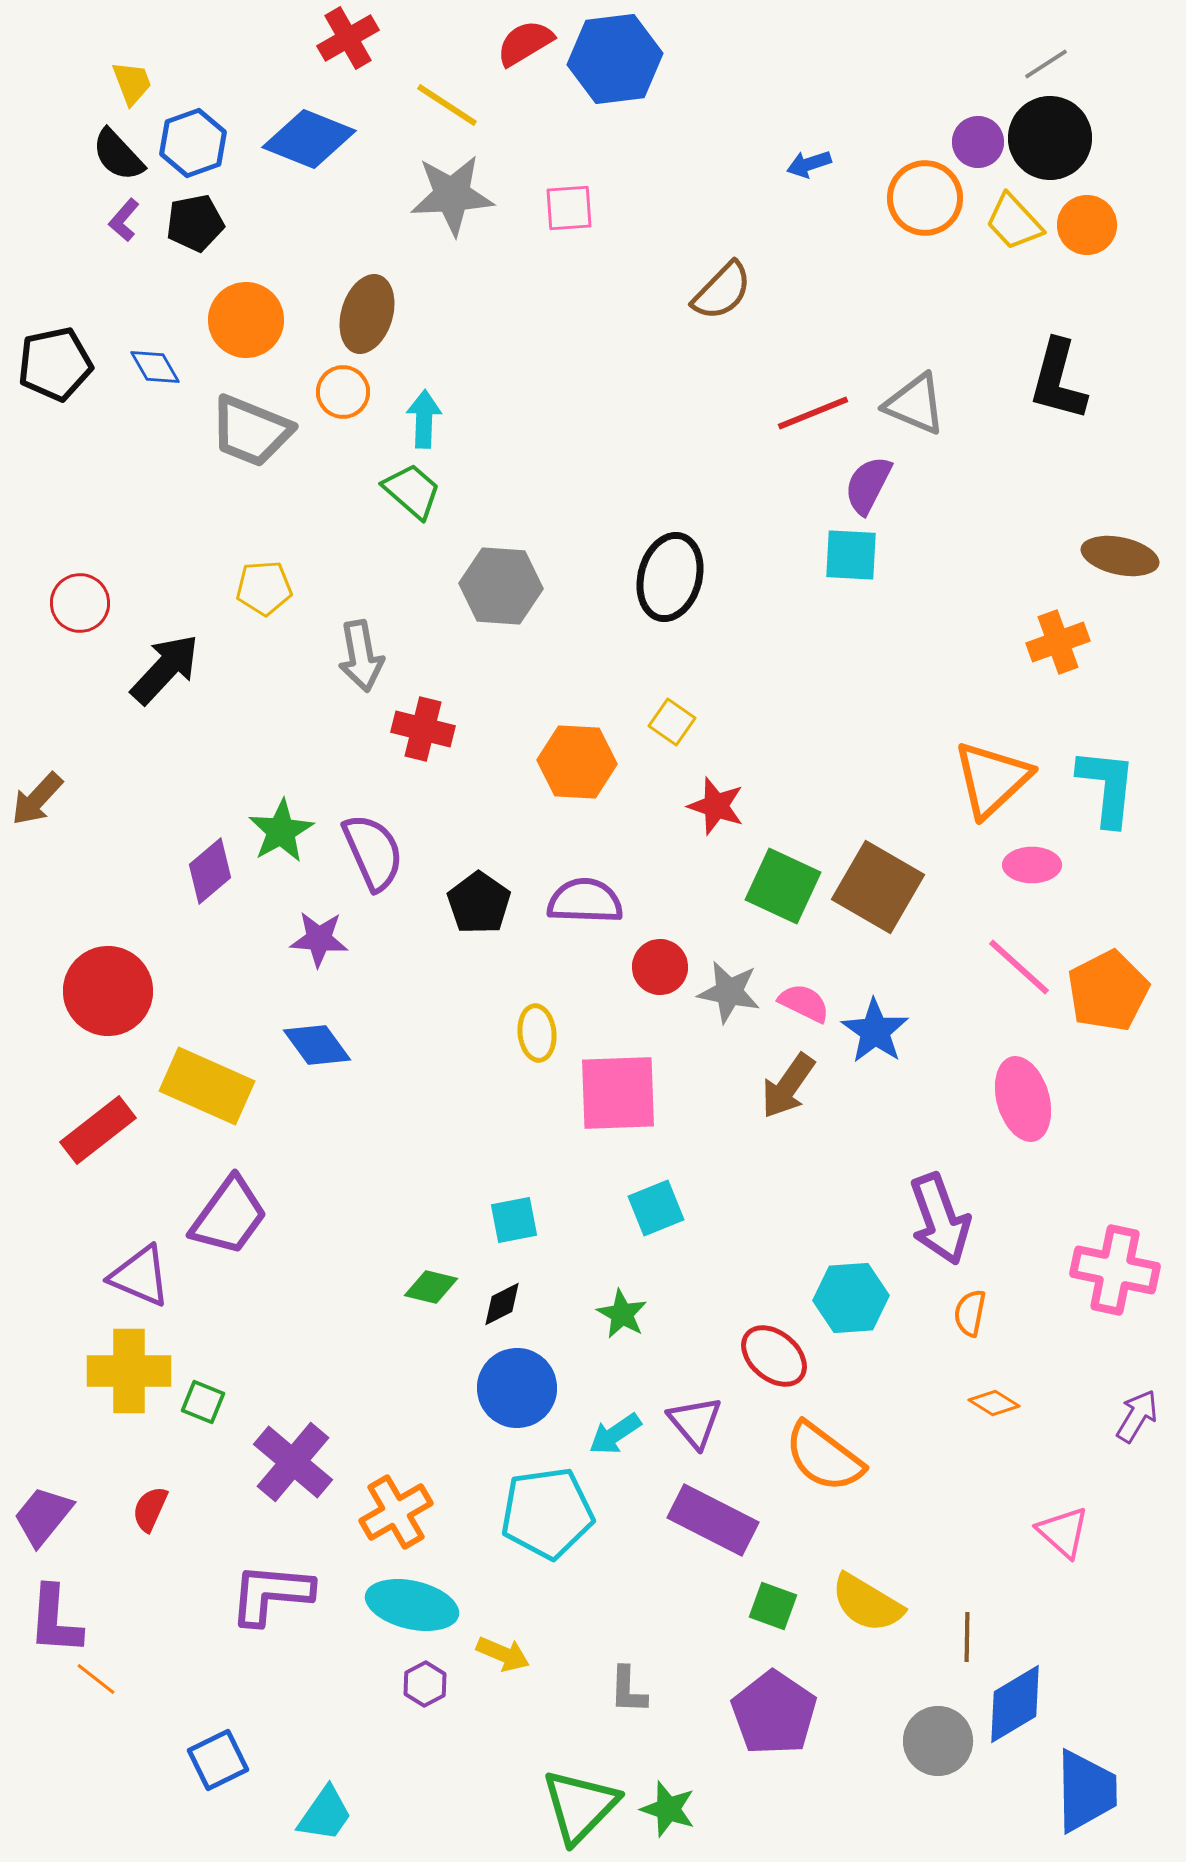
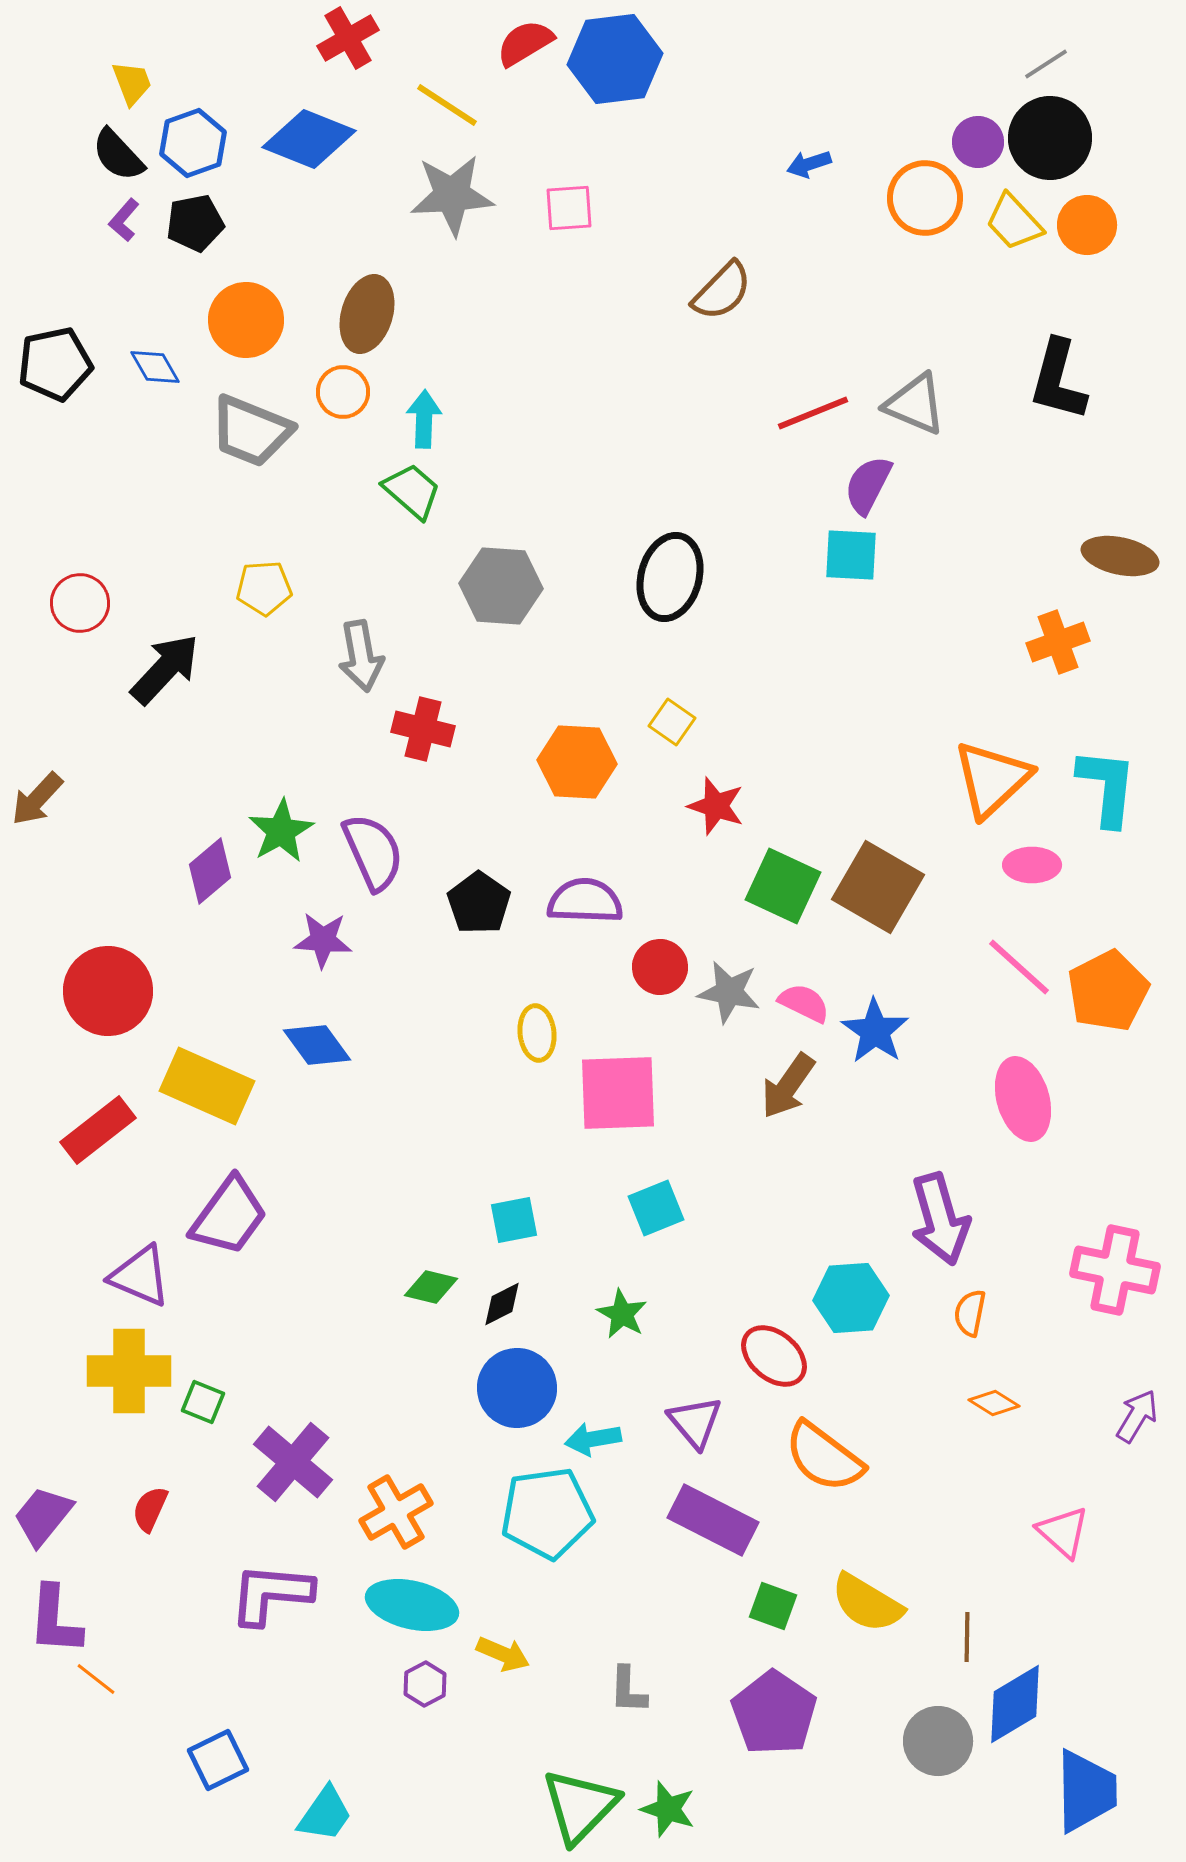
purple star at (319, 939): moved 4 px right, 1 px down
purple arrow at (940, 1219): rotated 4 degrees clockwise
cyan arrow at (615, 1434): moved 22 px left, 5 px down; rotated 24 degrees clockwise
